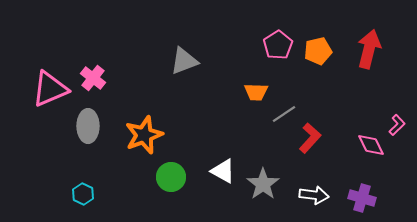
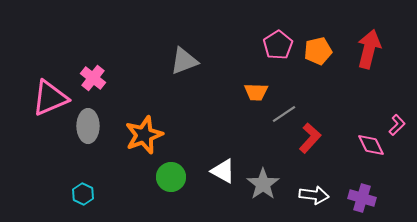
pink triangle: moved 9 px down
